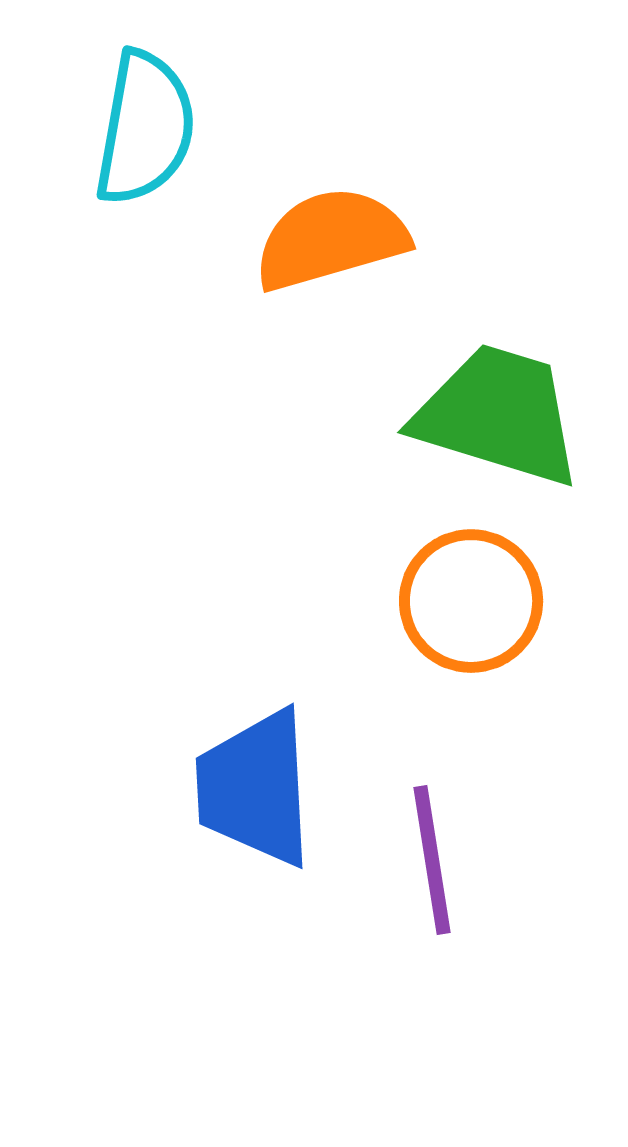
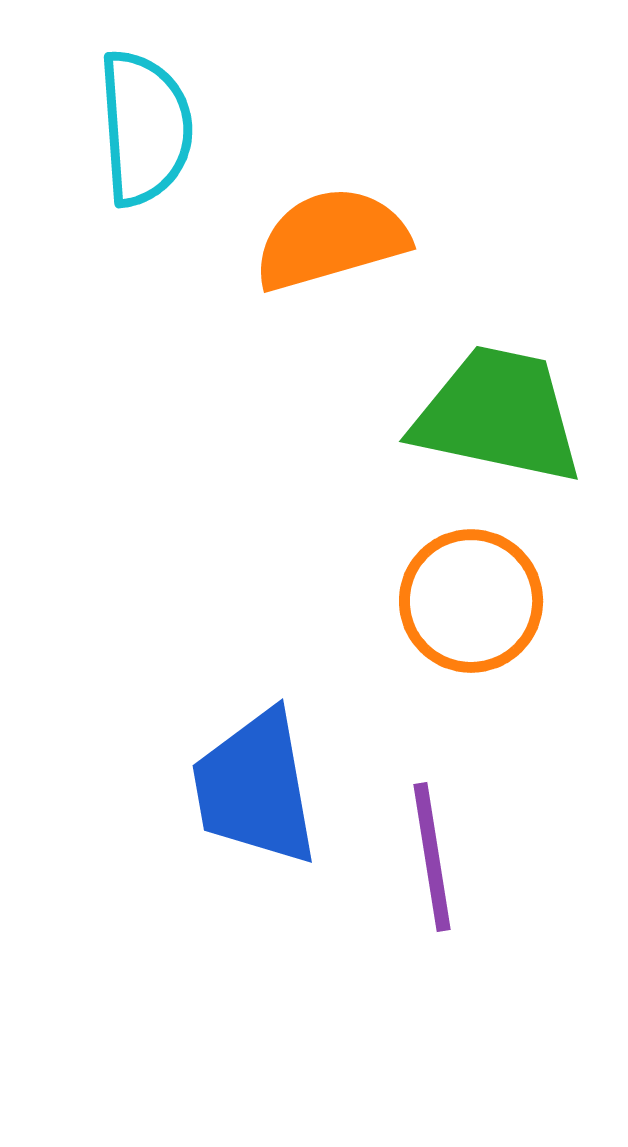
cyan semicircle: rotated 14 degrees counterclockwise
green trapezoid: rotated 5 degrees counterclockwise
blue trapezoid: rotated 7 degrees counterclockwise
purple line: moved 3 px up
